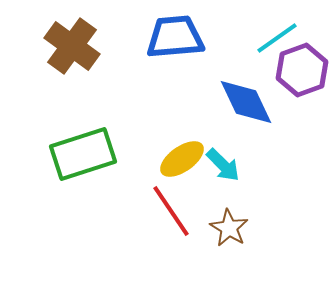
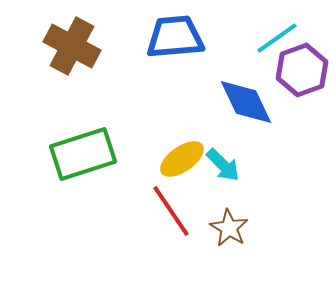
brown cross: rotated 8 degrees counterclockwise
